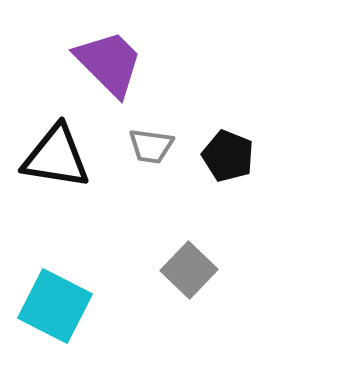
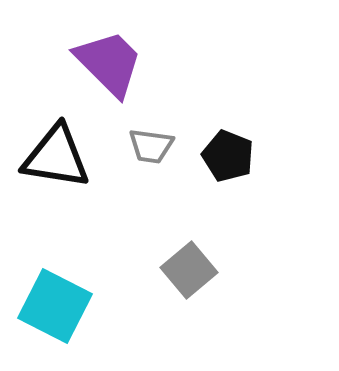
gray square: rotated 6 degrees clockwise
